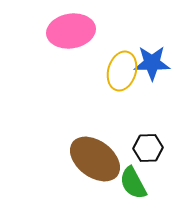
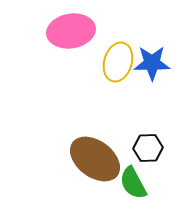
yellow ellipse: moved 4 px left, 9 px up
